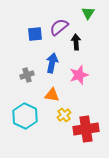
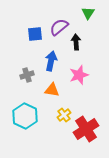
blue arrow: moved 1 px left, 2 px up
orange triangle: moved 5 px up
red cross: rotated 25 degrees counterclockwise
